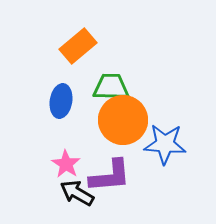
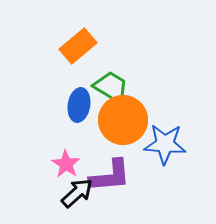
green trapezoid: rotated 30 degrees clockwise
blue ellipse: moved 18 px right, 4 px down
black arrow: rotated 108 degrees clockwise
